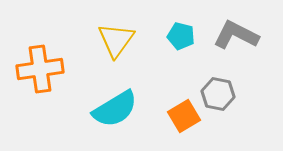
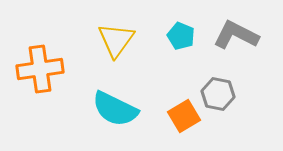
cyan pentagon: rotated 8 degrees clockwise
cyan semicircle: rotated 57 degrees clockwise
